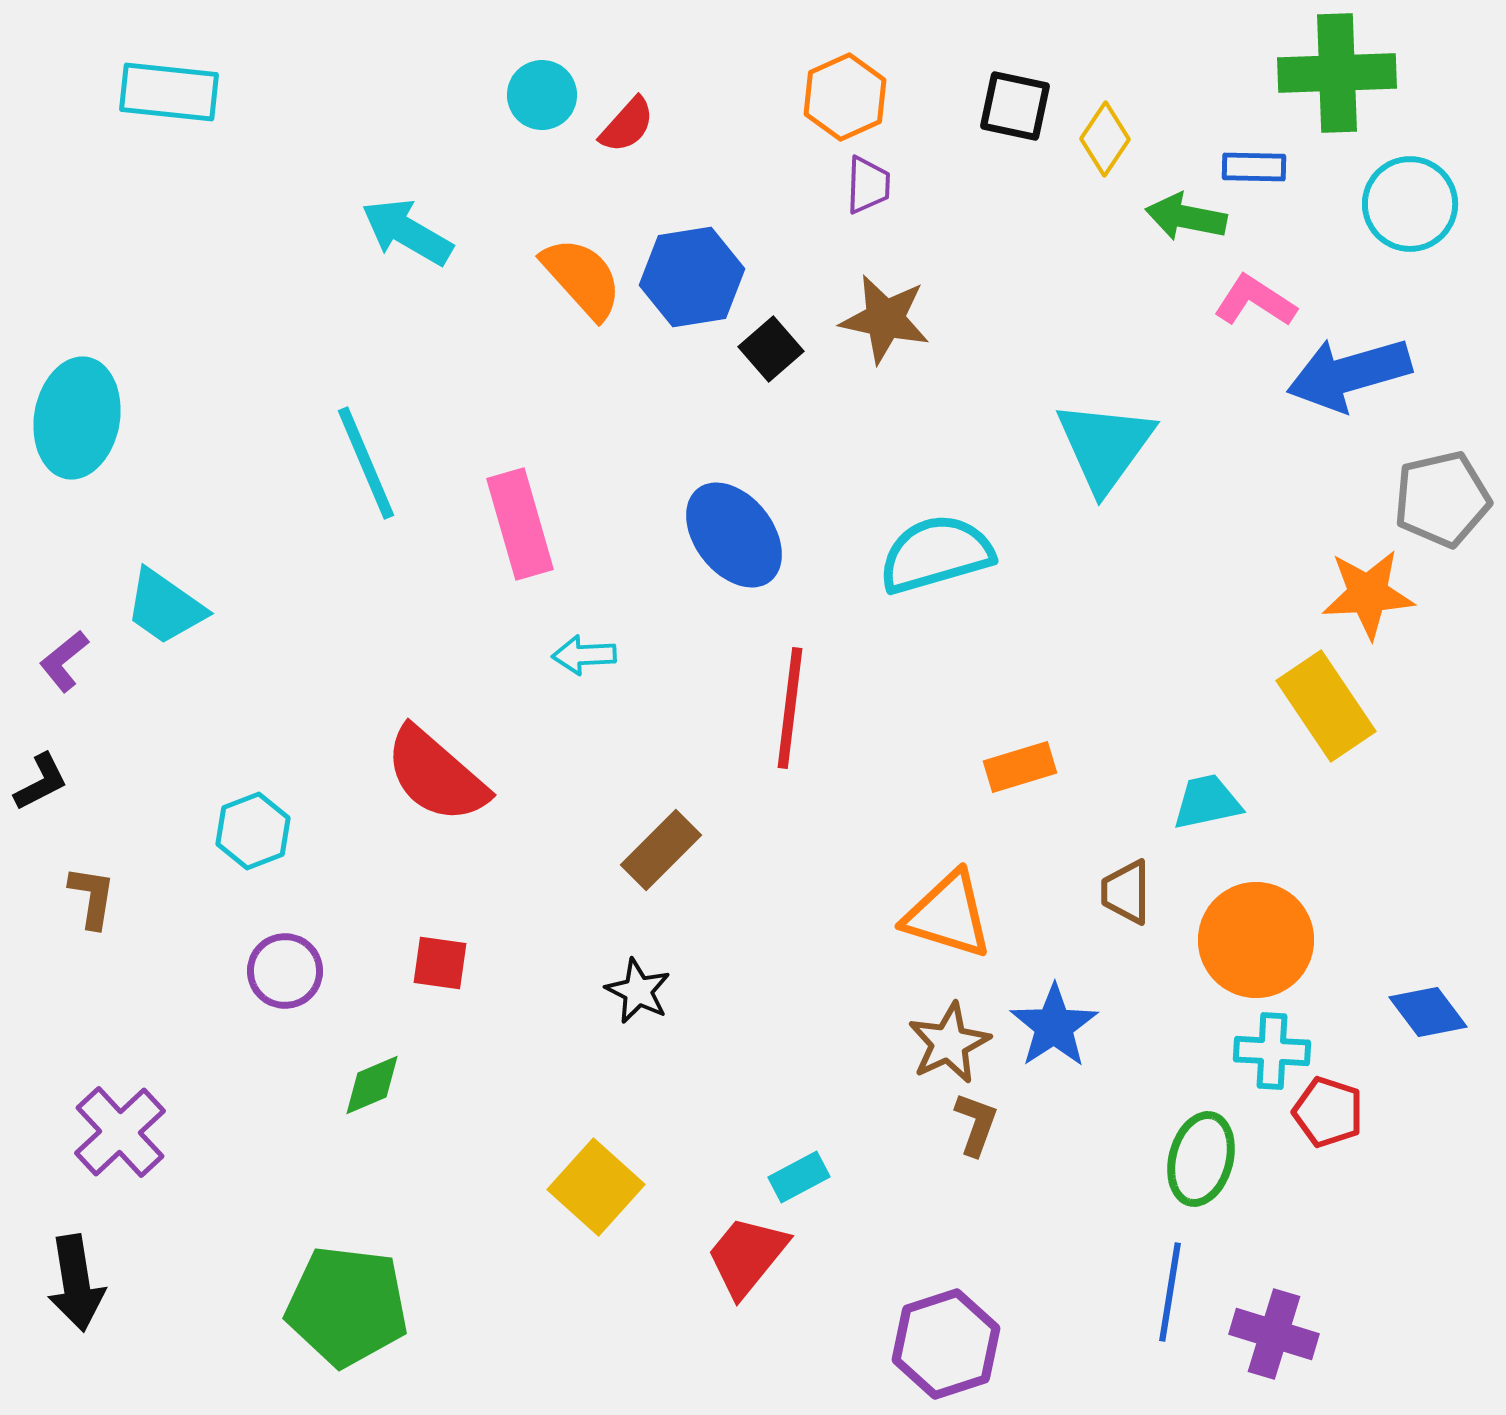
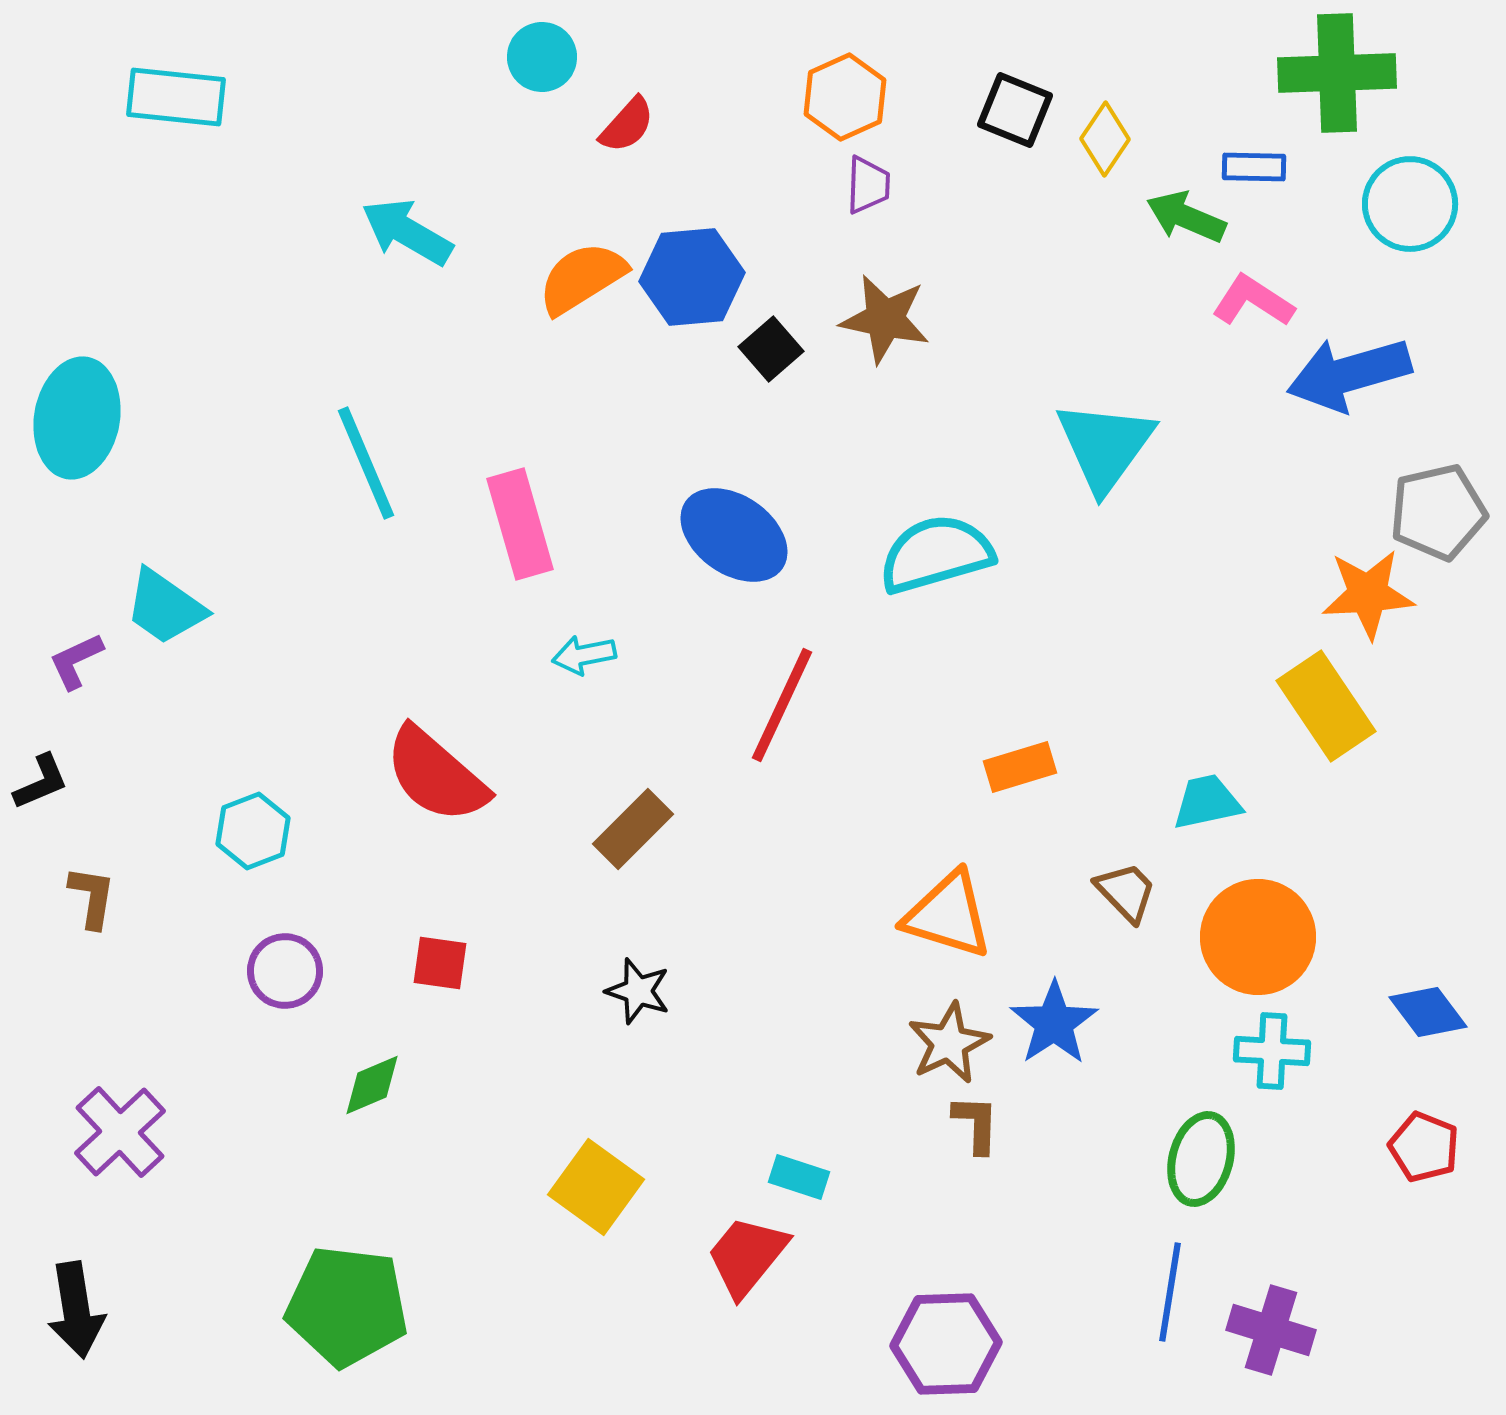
cyan rectangle at (169, 92): moved 7 px right, 5 px down
cyan circle at (542, 95): moved 38 px up
black square at (1015, 106): moved 4 px down; rotated 10 degrees clockwise
green arrow at (1186, 217): rotated 12 degrees clockwise
blue hexagon at (692, 277): rotated 4 degrees clockwise
orange semicircle at (582, 278): rotated 80 degrees counterclockwise
pink L-shape at (1255, 301): moved 2 px left
gray pentagon at (1442, 499): moved 4 px left, 13 px down
blue ellipse at (734, 535): rotated 17 degrees counterclockwise
cyan arrow at (584, 655): rotated 8 degrees counterclockwise
purple L-shape at (64, 661): moved 12 px right; rotated 14 degrees clockwise
red line at (790, 708): moved 8 px left, 3 px up; rotated 18 degrees clockwise
black L-shape at (41, 782): rotated 4 degrees clockwise
brown rectangle at (661, 850): moved 28 px left, 21 px up
brown trapezoid at (1126, 892): rotated 136 degrees clockwise
orange circle at (1256, 940): moved 2 px right, 3 px up
black star at (638, 991): rotated 8 degrees counterclockwise
blue star at (1054, 1026): moved 3 px up
red pentagon at (1328, 1112): moved 96 px right, 35 px down; rotated 4 degrees clockwise
brown L-shape at (976, 1124): rotated 18 degrees counterclockwise
cyan rectangle at (799, 1177): rotated 46 degrees clockwise
yellow square at (596, 1187): rotated 6 degrees counterclockwise
black arrow at (76, 1283): moved 27 px down
purple cross at (1274, 1334): moved 3 px left, 4 px up
purple hexagon at (946, 1344): rotated 16 degrees clockwise
